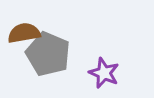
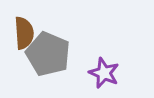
brown semicircle: rotated 96 degrees clockwise
